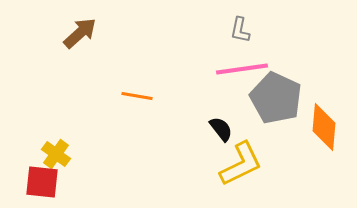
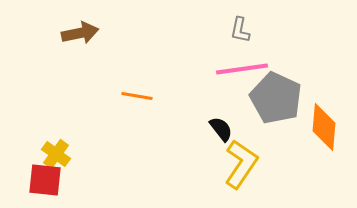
brown arrow: rotated 30 degrees clockwise
yellow L-shape: rotated 30 degrees counterclockwise
red square: moved 3 px right, 2 px up
